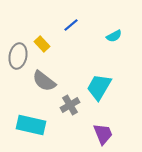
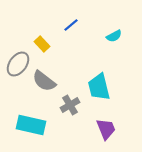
gray ellipse: moved 8 px down; rotated 25 degrees clockwise
cyan trapezoid: rotated 44 degrees counterclockwise
purple trapezoid: moved 3 px right, 5 px up
